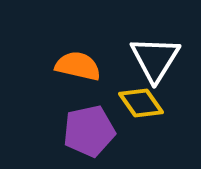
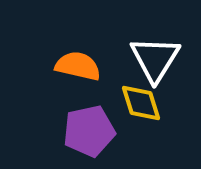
yellow diamond: rotated 18 degrees clockwise
